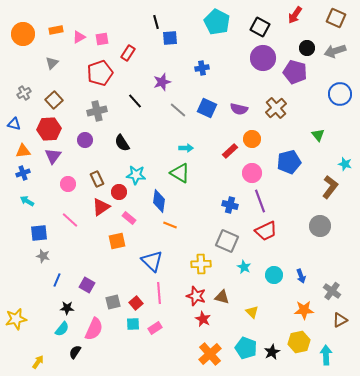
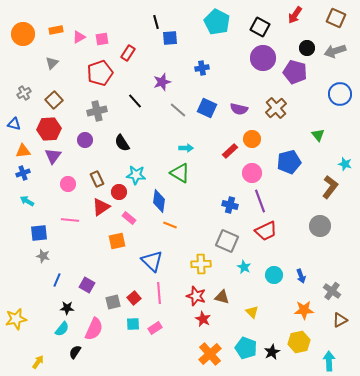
pink line at (70, 220): rotated 36 degrees counterclockwise
red square at (136, 303): moved 2 px left, 5 px up
cyan arrow at (326, 355): moved 3 px right, 6 px down
